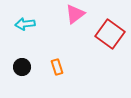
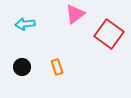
red square: moved 1 px left
